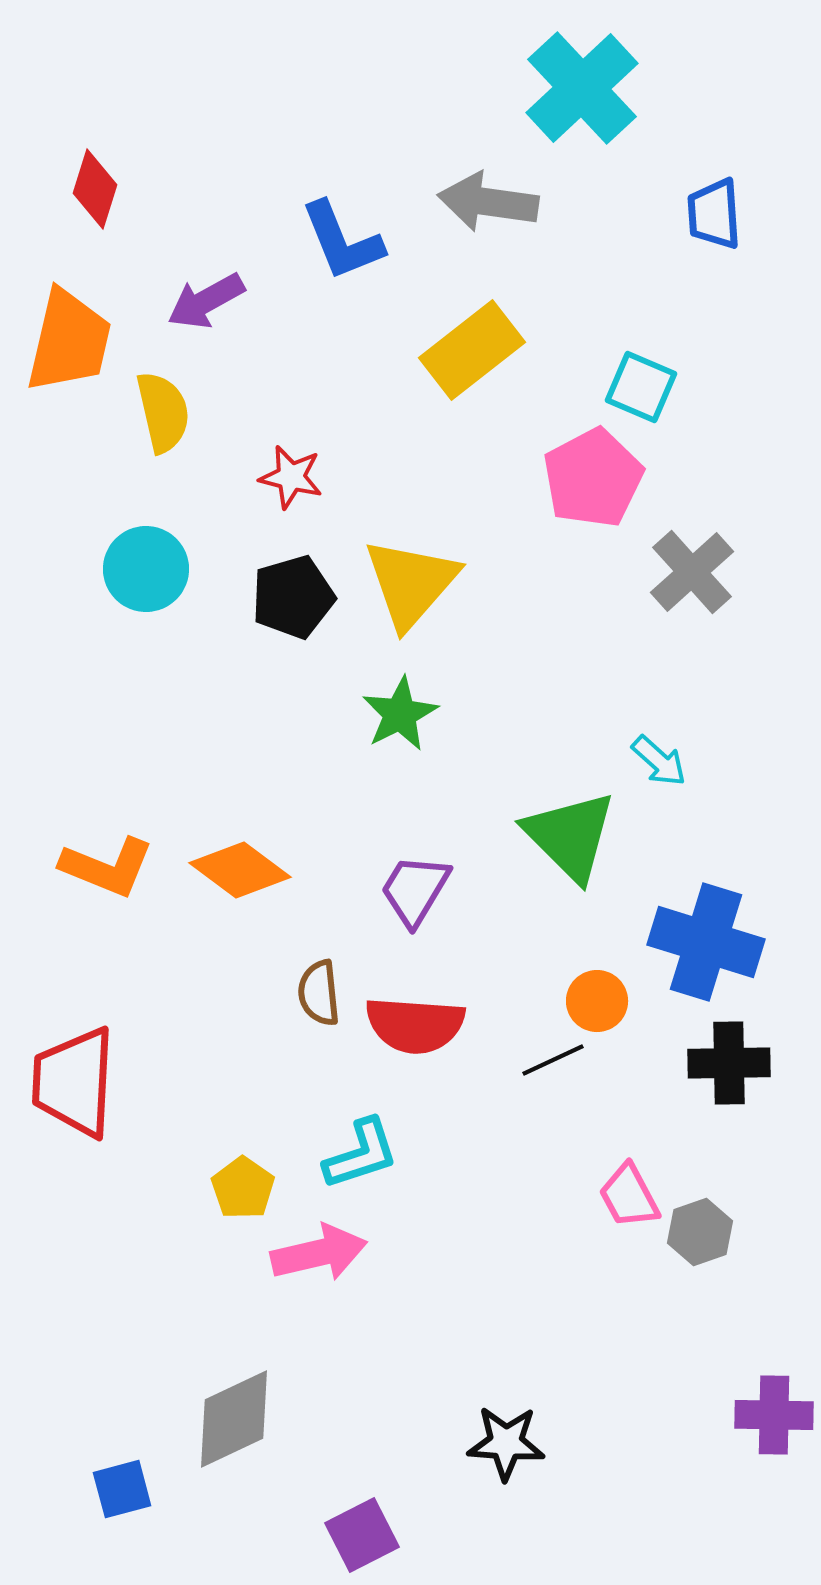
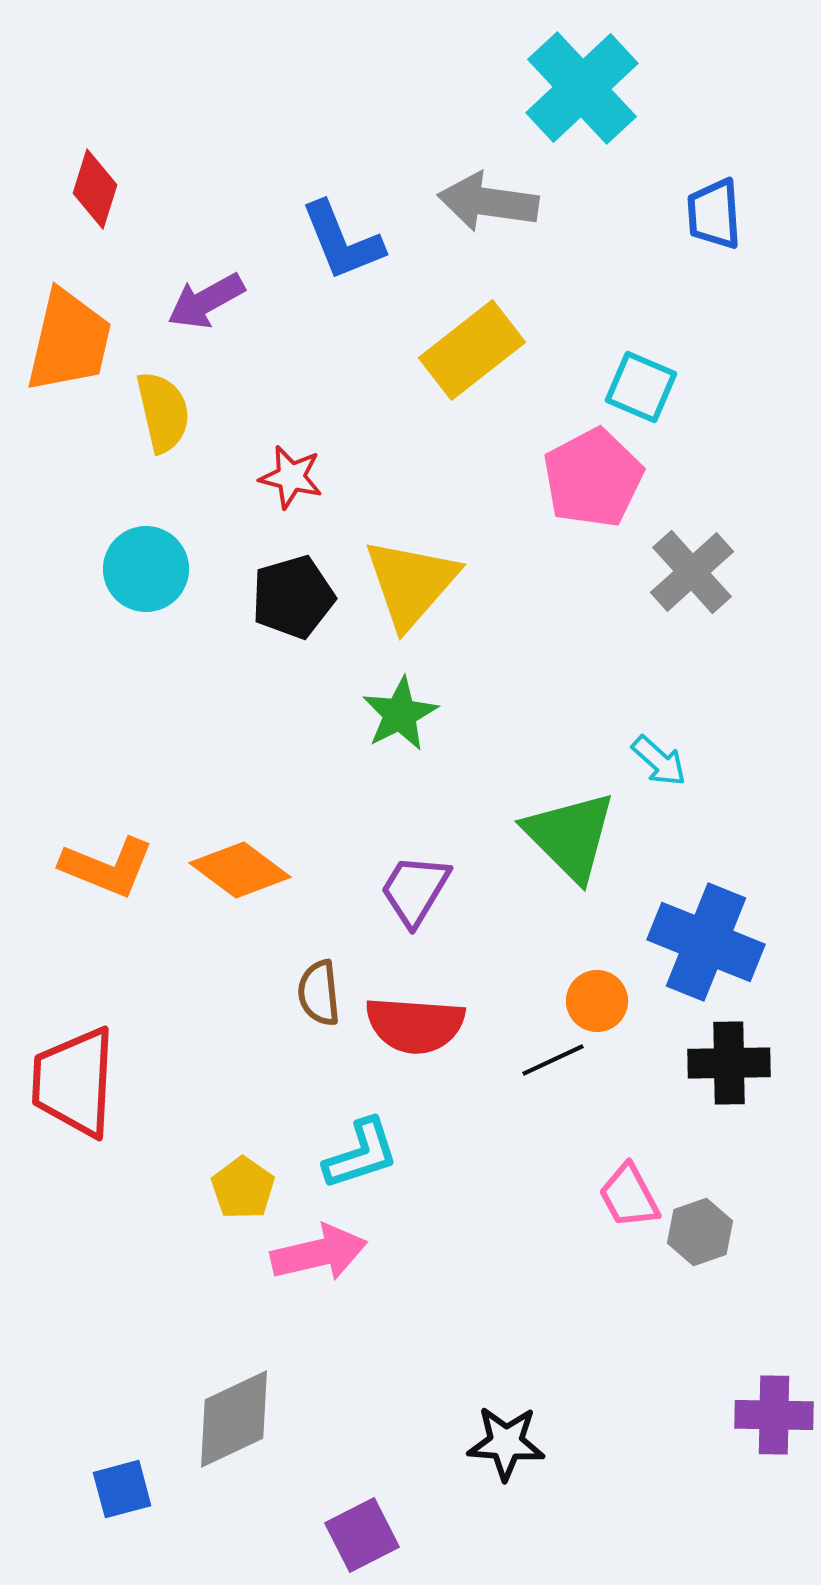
blue cross: rotated 5 degrees clockwise
